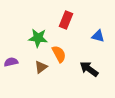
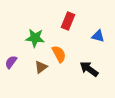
red rectangle: moved 2 px right, 1 px down
green star: moved 3 px left
purple semicircle: rotated 40 degrees counterclockwise
